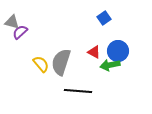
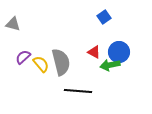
blue square: moved 1 px up
gray triangle: moved 1 px right, 2 px down
purple semicircle: moved 3 px right, 25 px down
blue circle: moved 1 px right, 1 px down
gray semicircle: rotated 148 degrees clockwise
